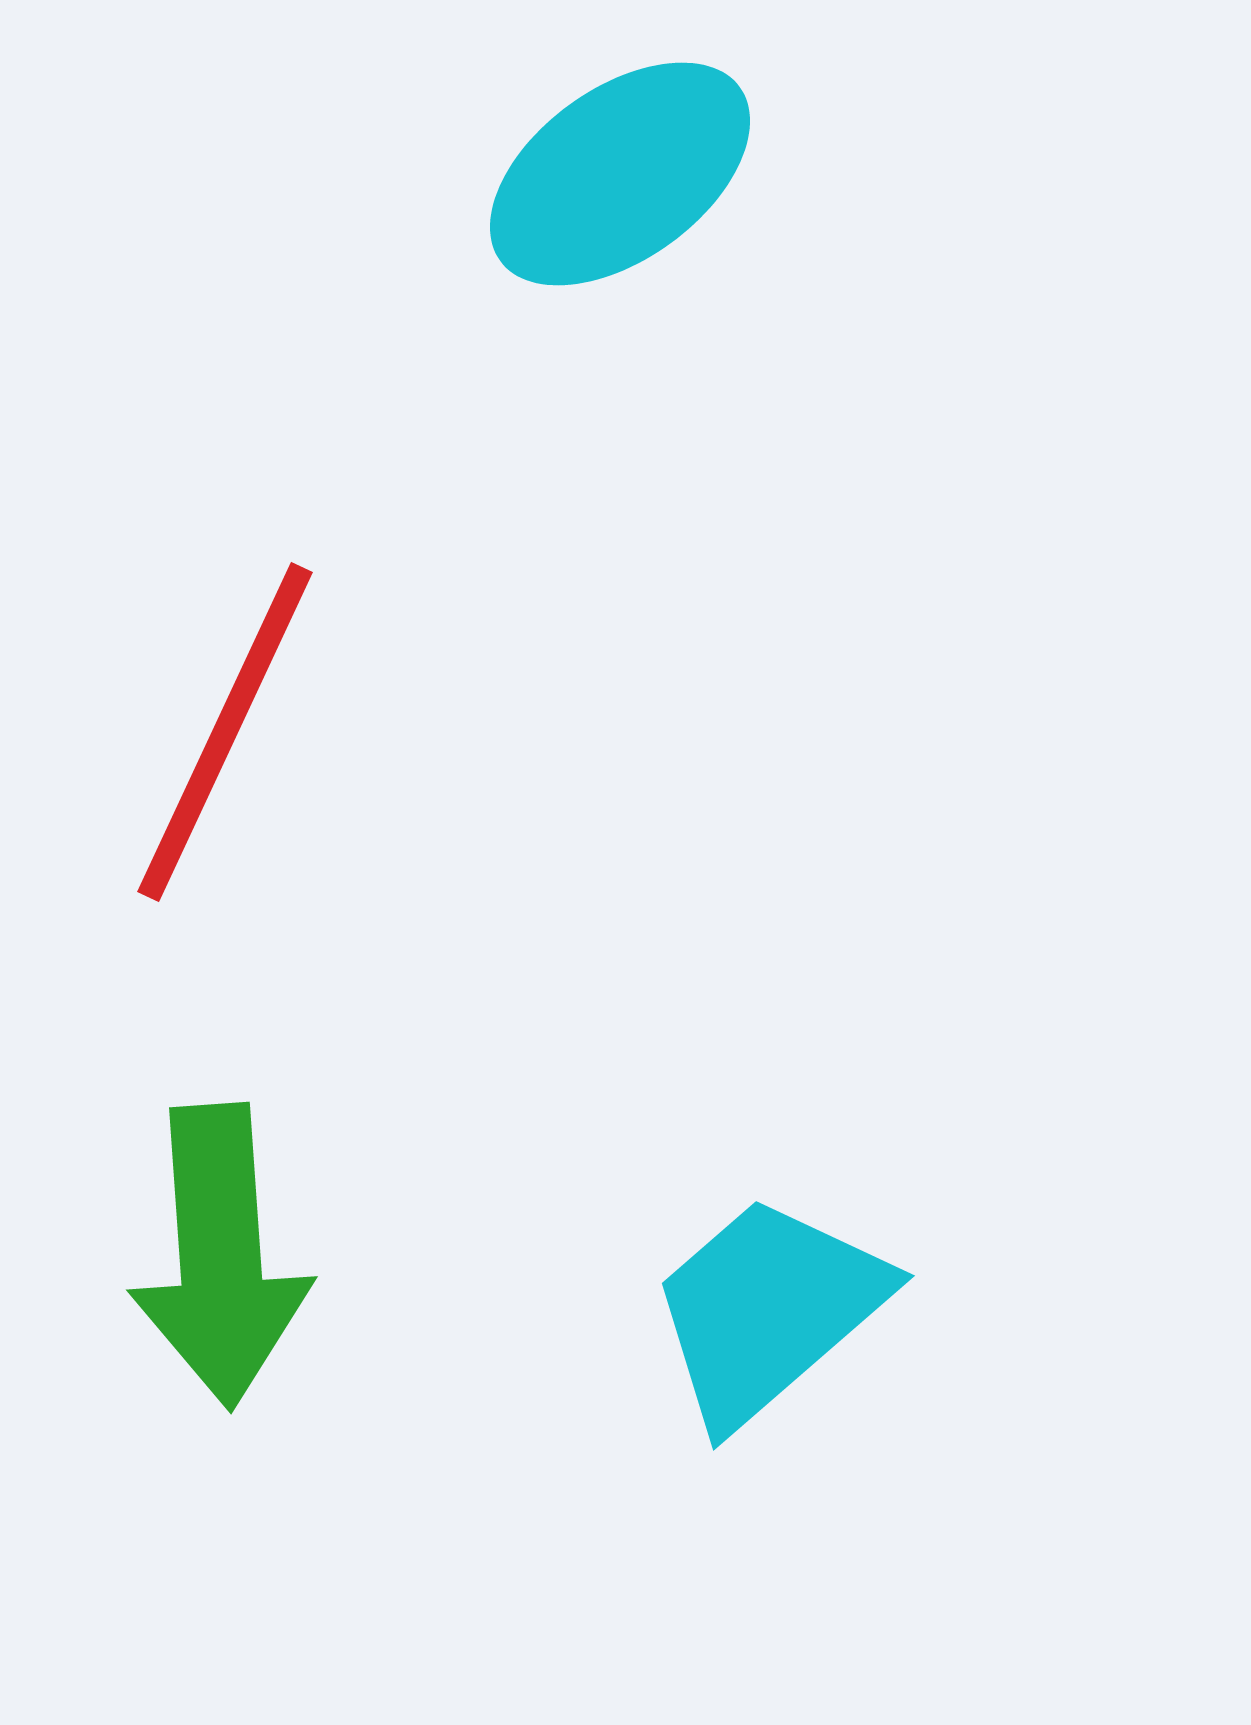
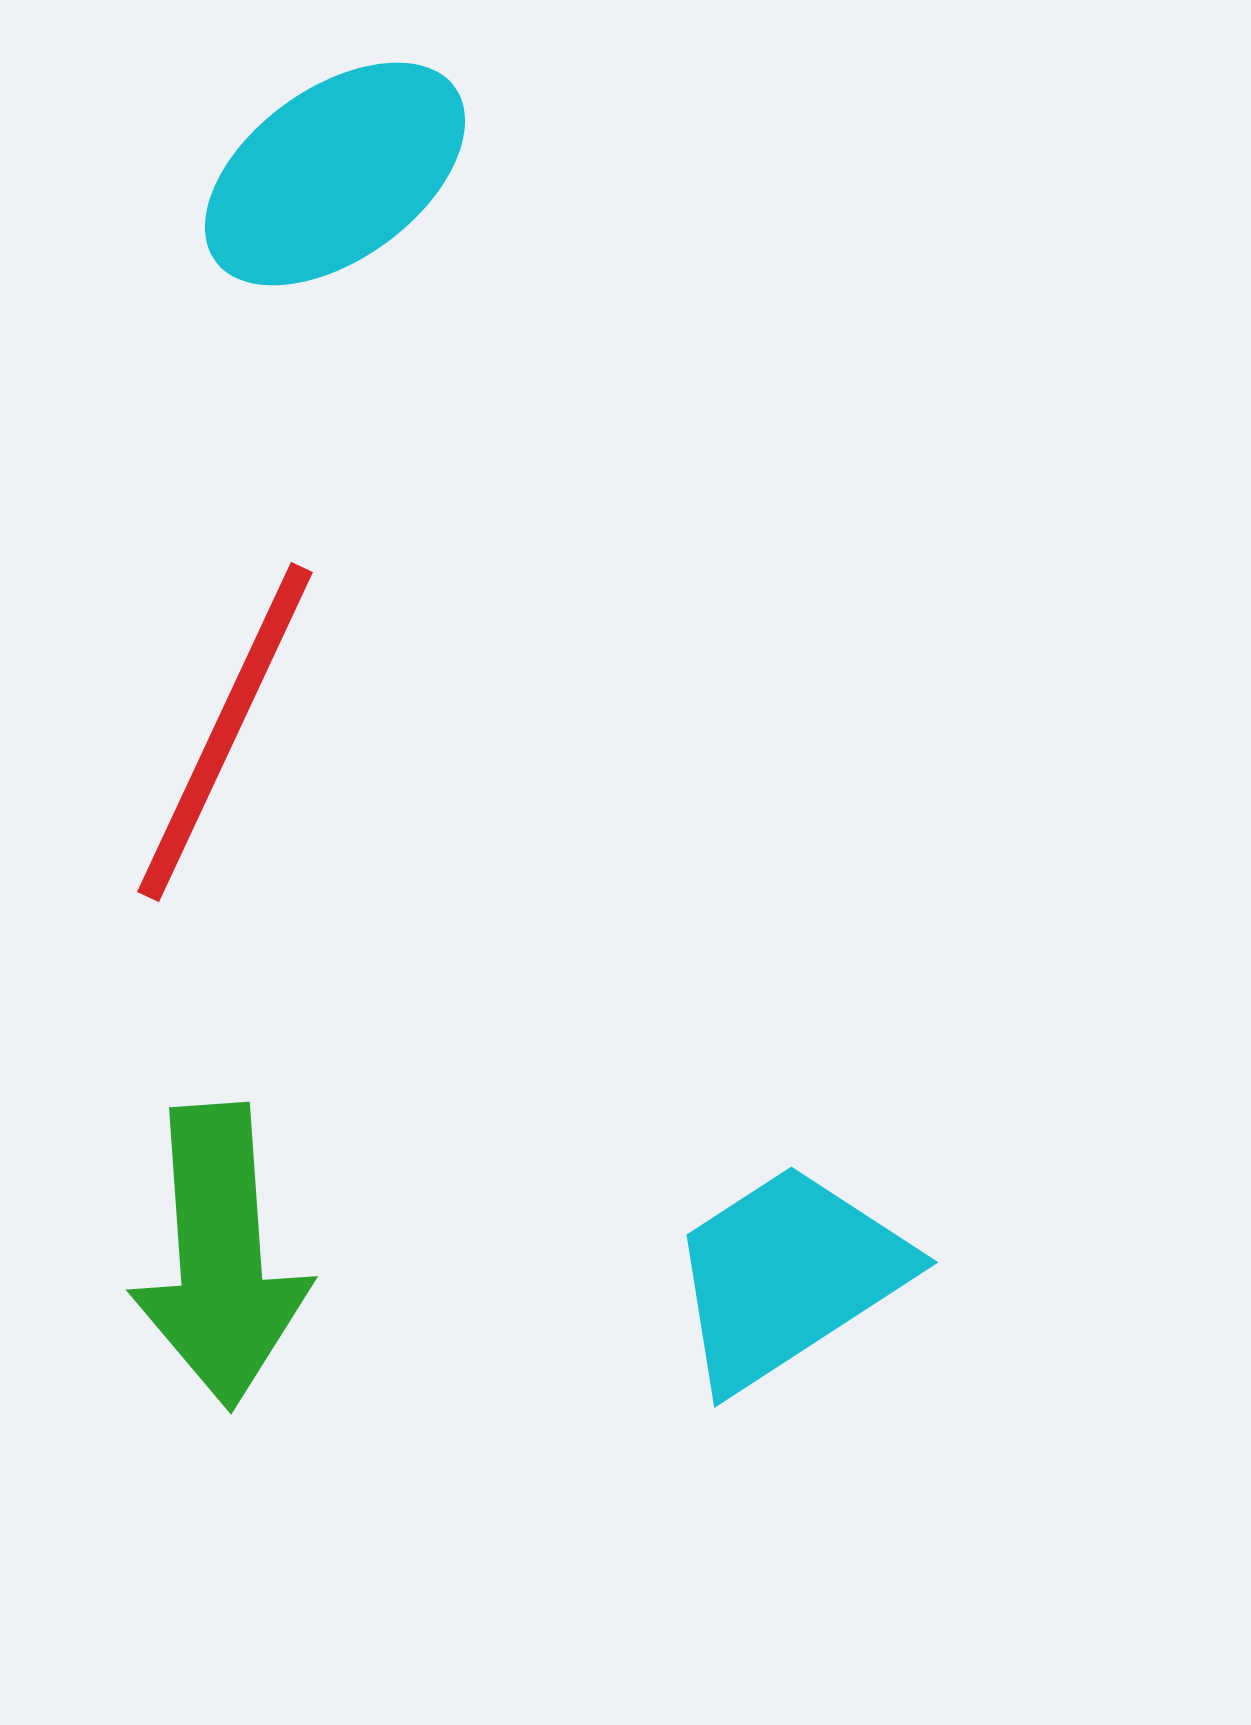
cyan ellipse: moved 285 px left
cyan trapezoid: moved 20 px right, 34 px up; rotated 8 degrees clockwise
